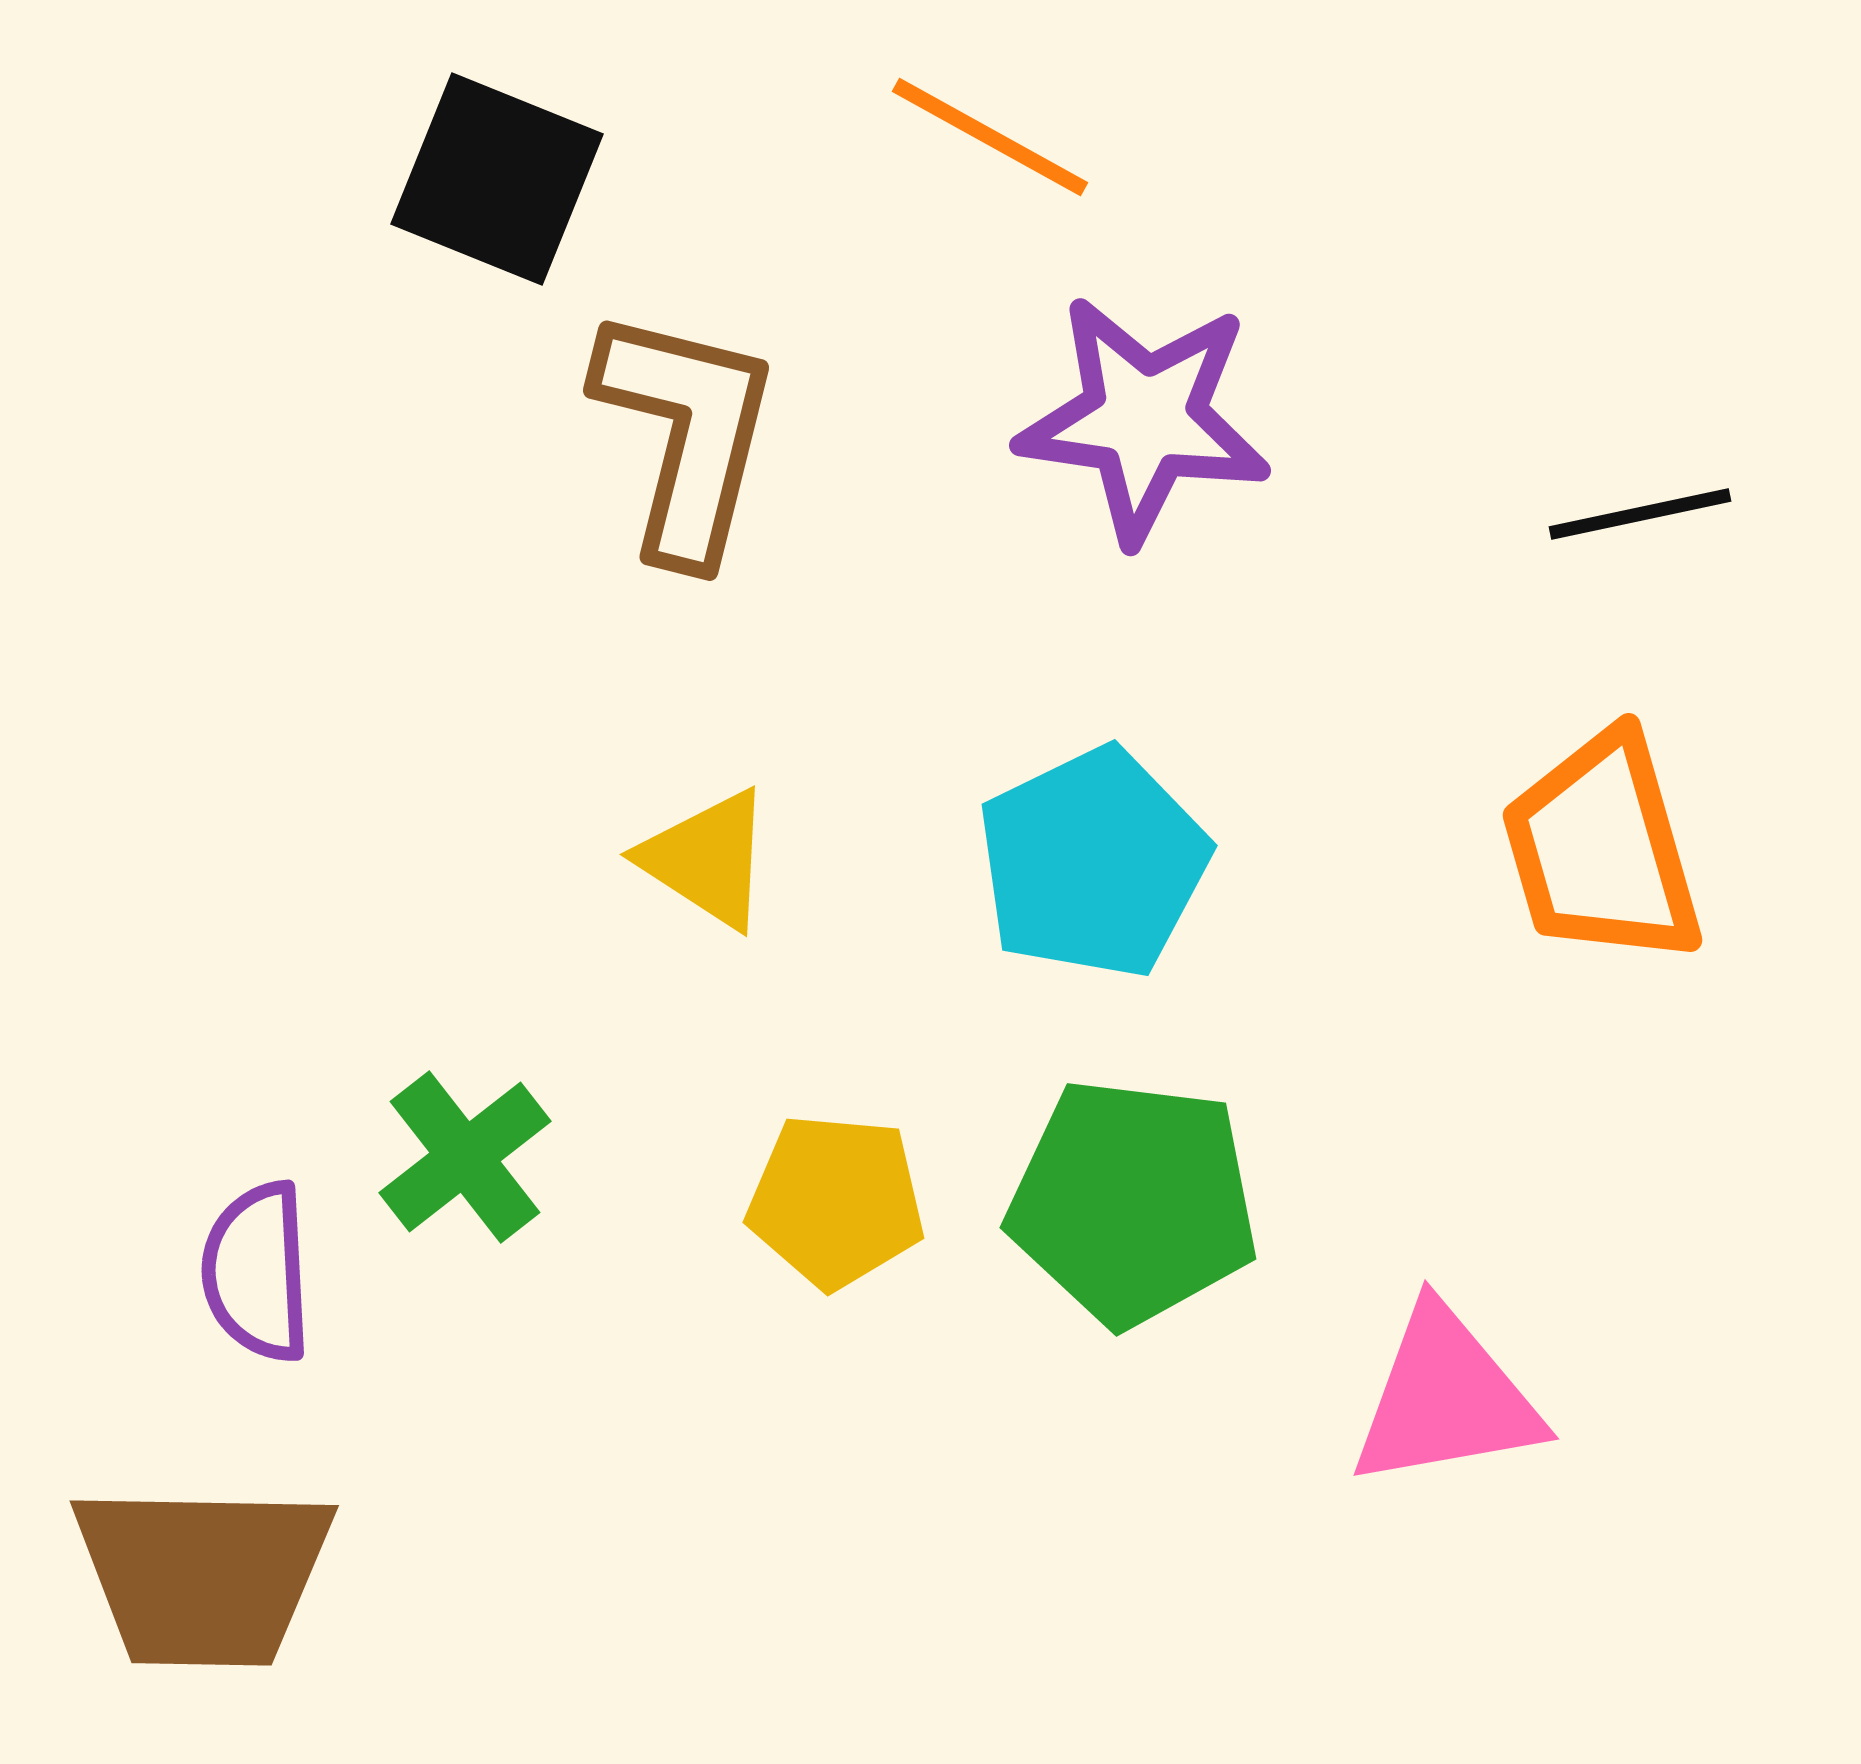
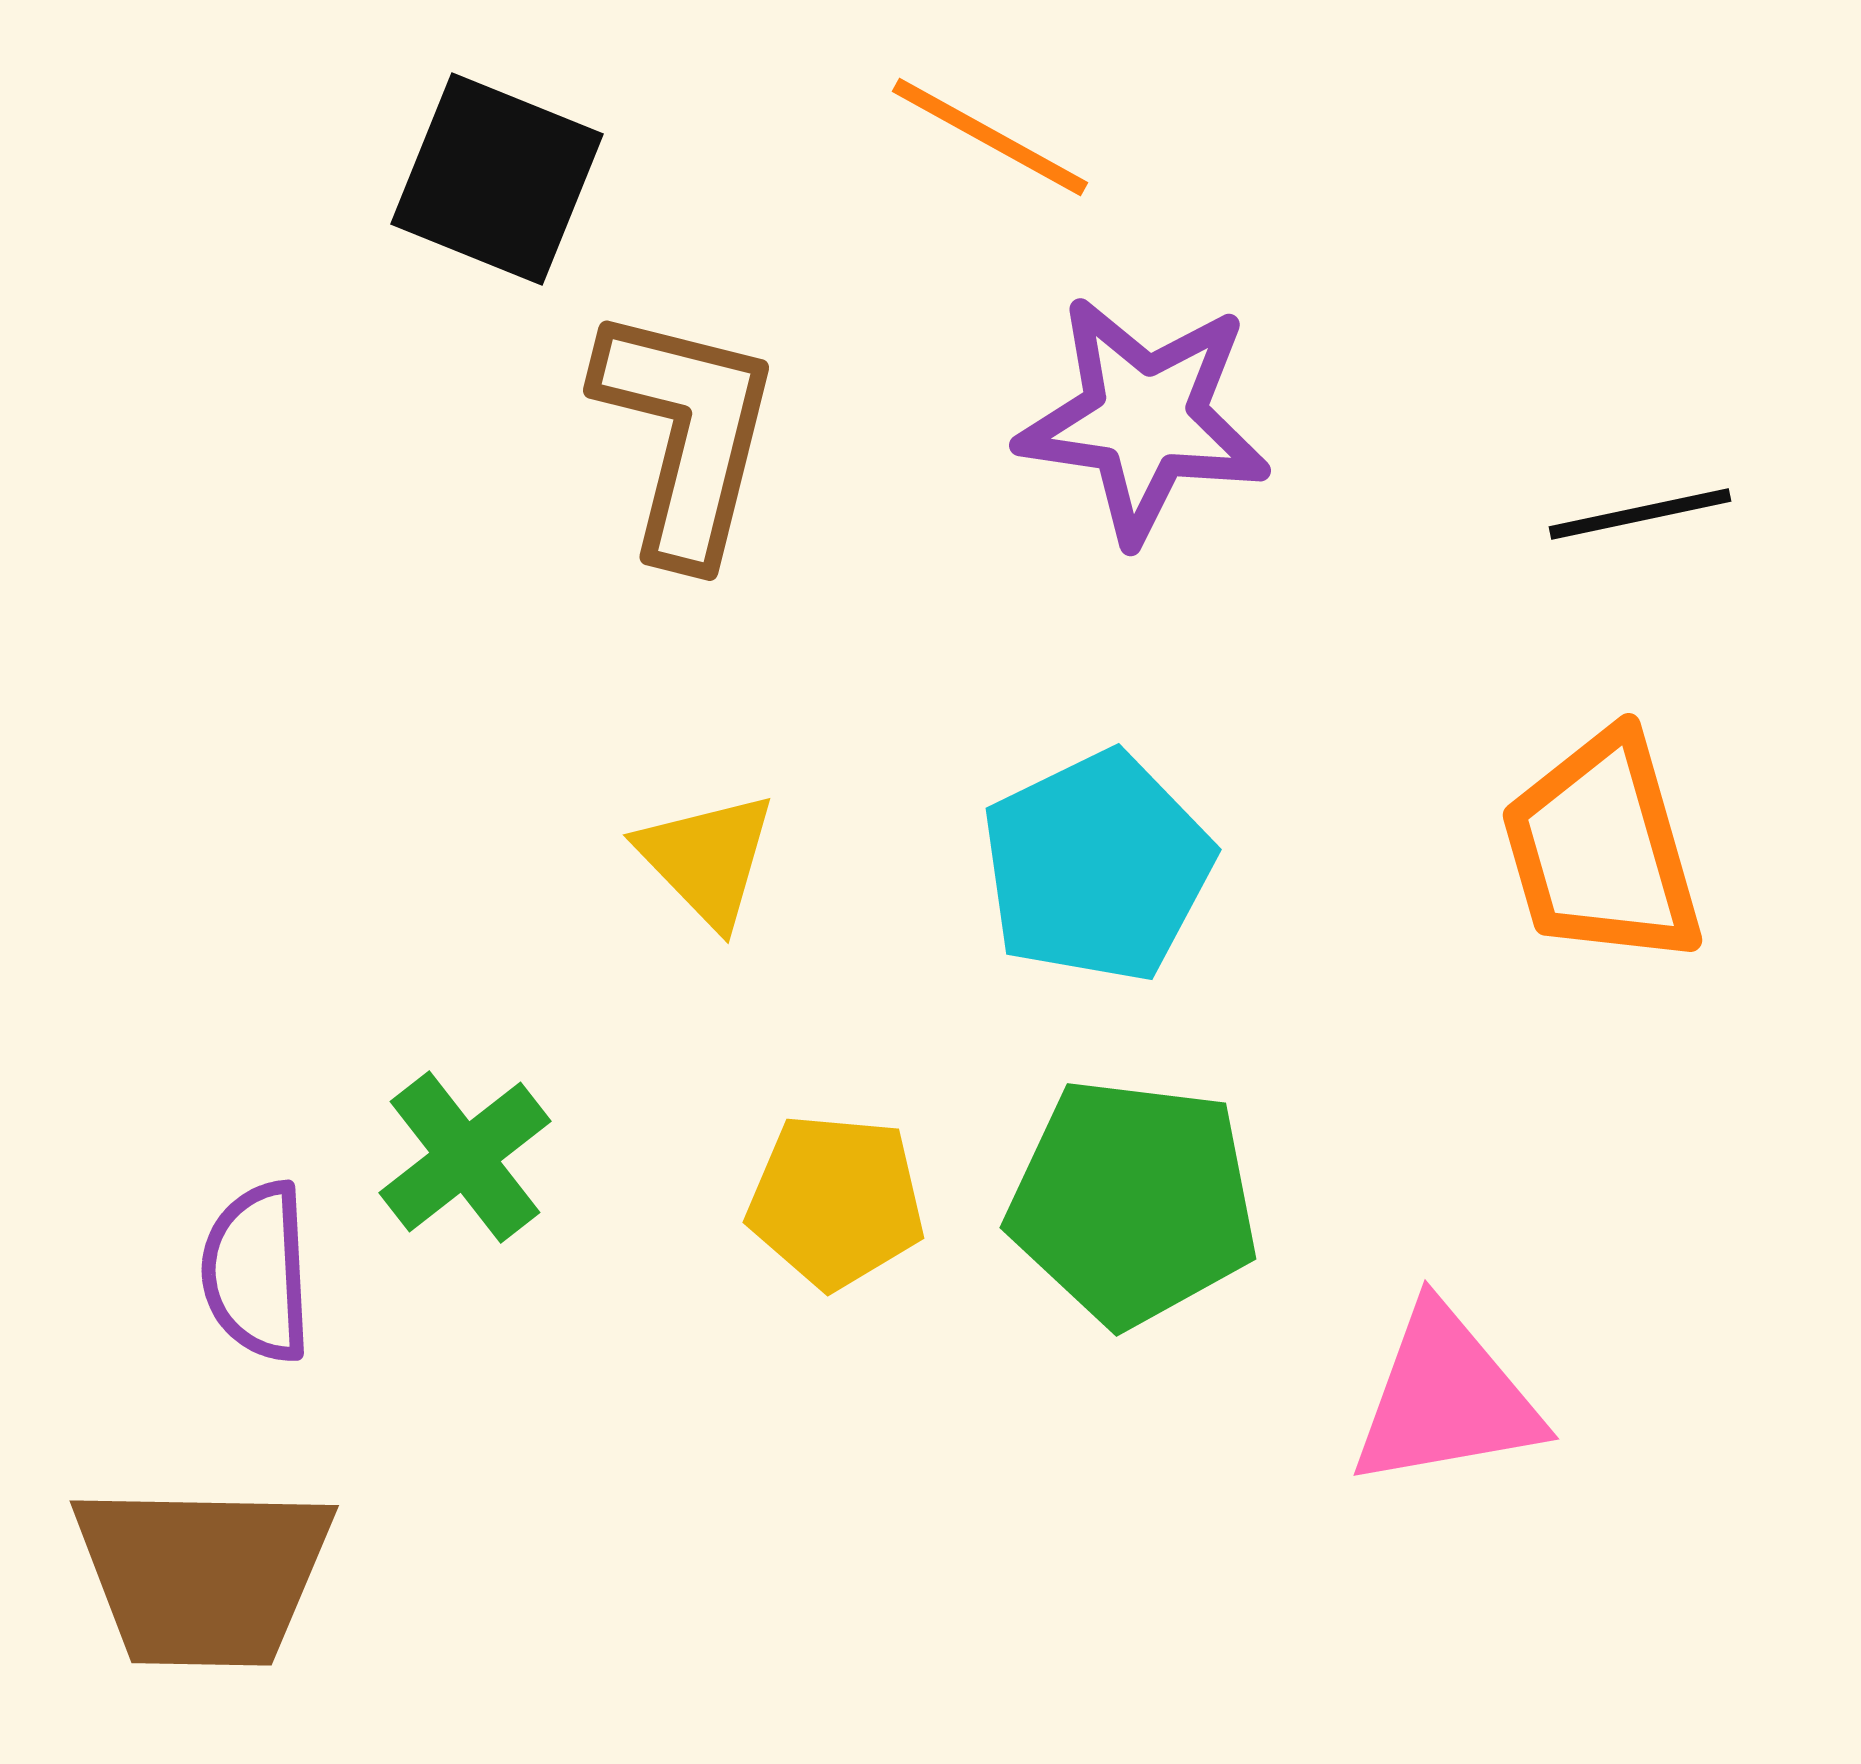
yellow triangle: rotated 13 degrees clockwise
cyan pentagon: moved 4 px right, 4 px down
